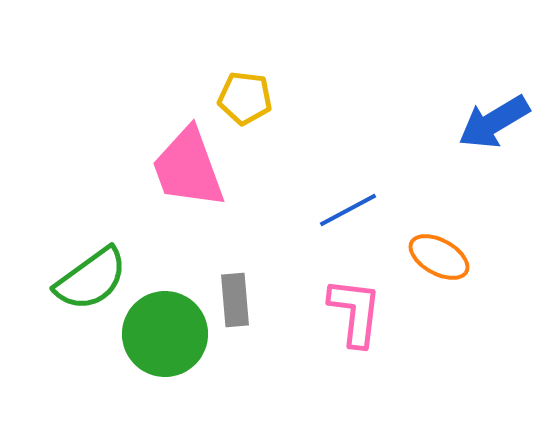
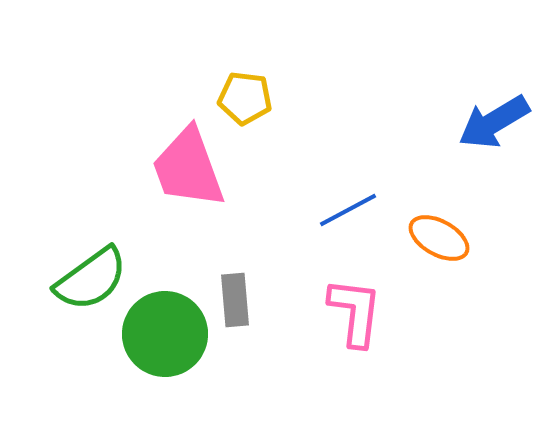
orange ellipse: moved 19 px up
